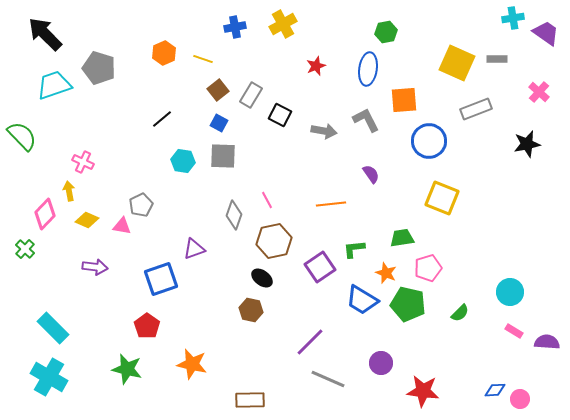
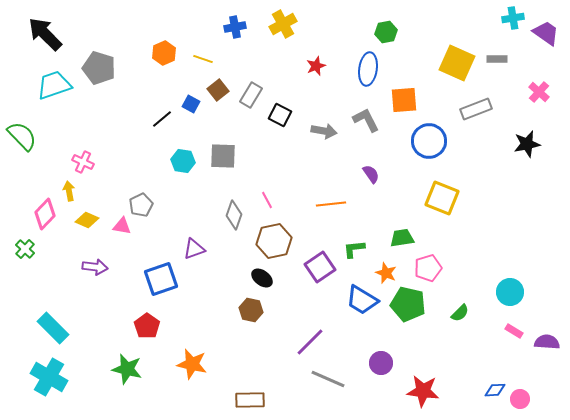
blue square at (219, 123): moved 28 px left, 19 px up
